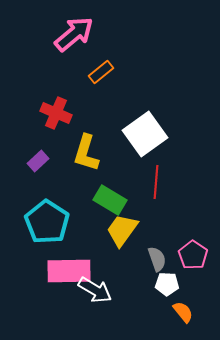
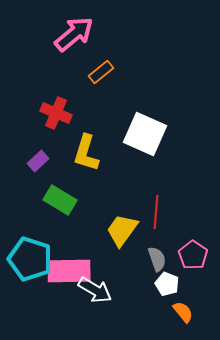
white square: rotated 30 degrees counterclockwise
red line: moved 30 px down
green rectangle: moved 50 px left
cyan pentagon: moved 17 px left, 37 px down; rotated 15 degrees counterclockwise
white pentagon: rotated 20 degrees clockwise
